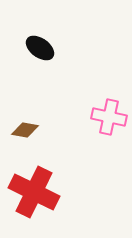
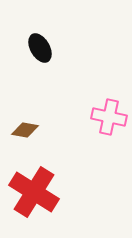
black ellipse: rotated 24 degrees clockwise
red cross: rotated 6 degrees clockwise
